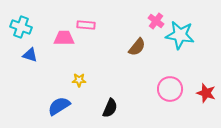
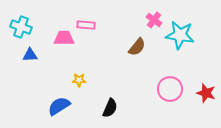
pink cross: moved 2 px left, 1 px up
blue triangle: rotated 21 degrees counterclockwise
